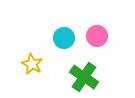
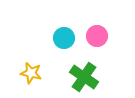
yellow star: moved 1 px left, 9 px down; rotated 15 degrees counterclockwise
